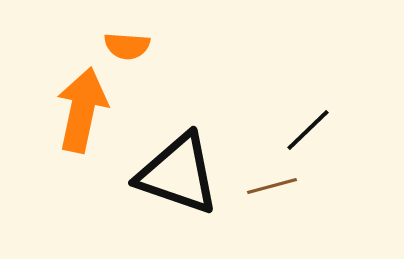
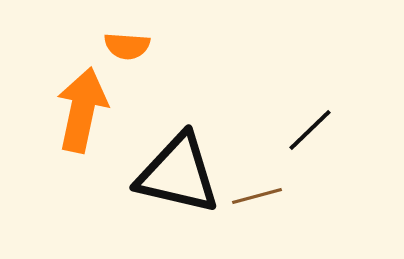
black line: moved 2 px right
black triangle: rotated 6 degrees counterclockwise
brown line: moved 15 px left, 10 px down
